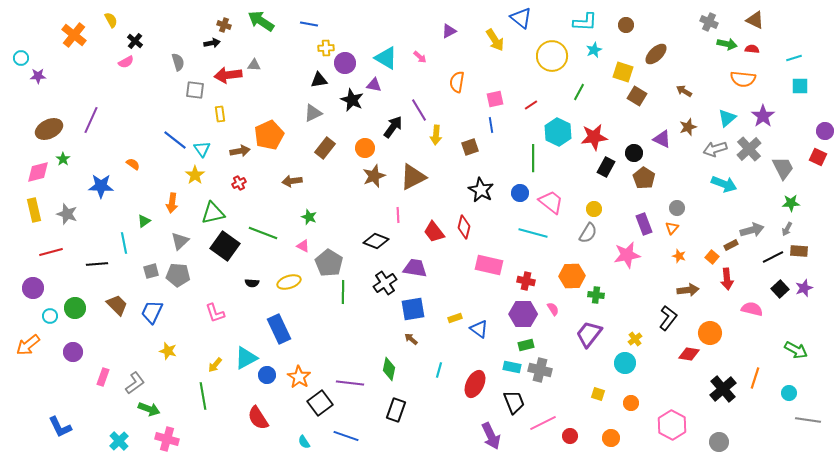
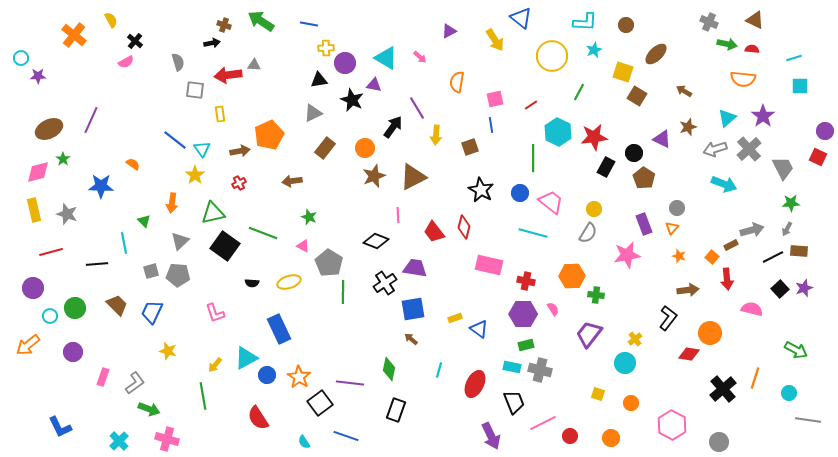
purple line at (419, 110): moved 2 px left, 2 px up
green triangle at (144, 221): rotated 40 degrees counterclockwise
